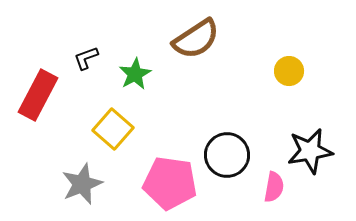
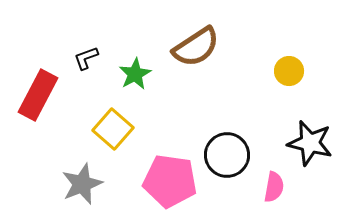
brown semicircle: moved 8 px down
black star: moved 8 px up; rotated 24 degrees clockwise
pink pentagon: moved 2 px up
